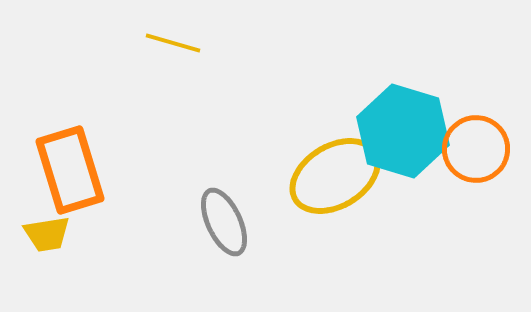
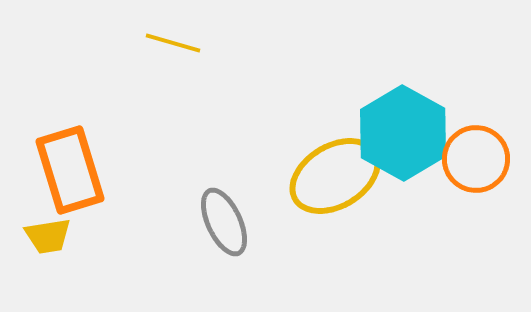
cyan hexagon: moved 2 px down; rotated 12 degrees clockwise
orange circle: moved 10 px down
yellow trapezoid: moved 1 px right, 2 px down
